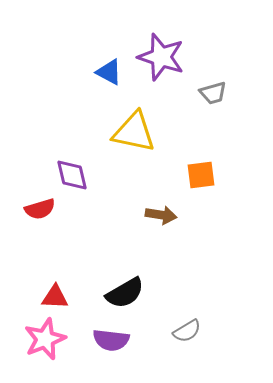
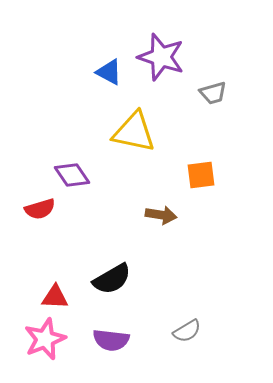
purple diamond: rotated 21 degrees counterclockwise
black semicircle: moved 13 px left, 14 px up
